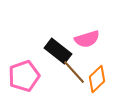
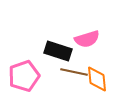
black rectangle: rotated 20 degrees counterclockwise
brown line: rotated 36 degrees counterclockwise
orange diamond: rotated 52 degrees counterclockwise
